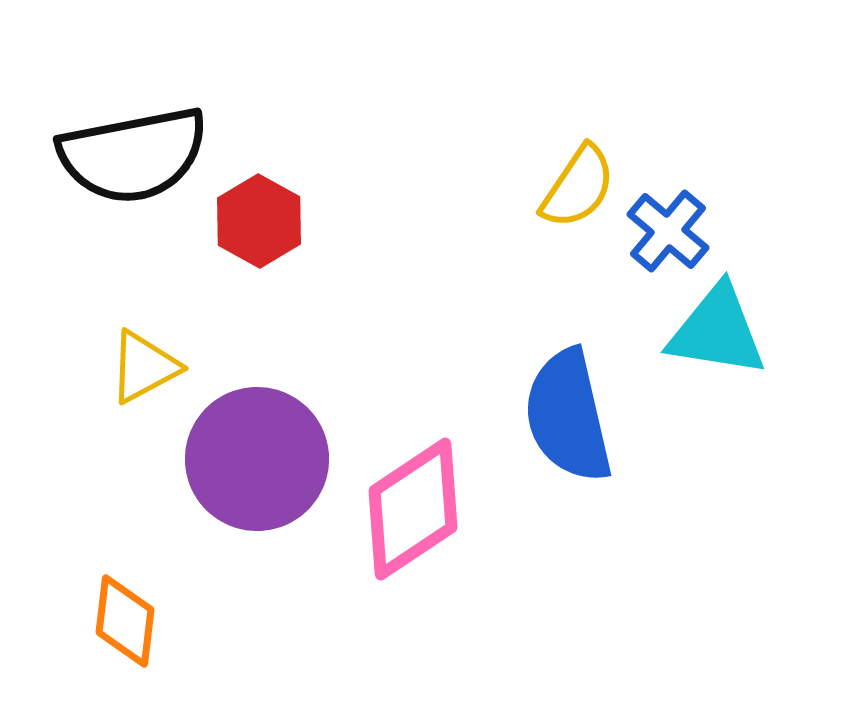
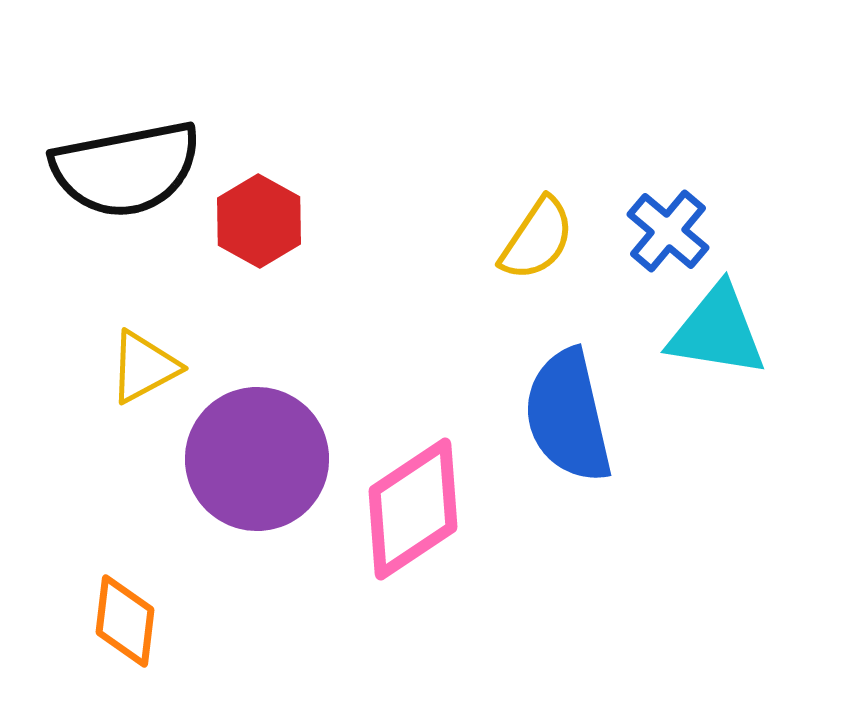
black semicircle: moved 7 px left, 14 px down
yellow semicircle: moved 41 px left, 52 px down
